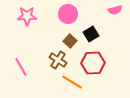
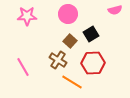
pink line: moved 2 px right
